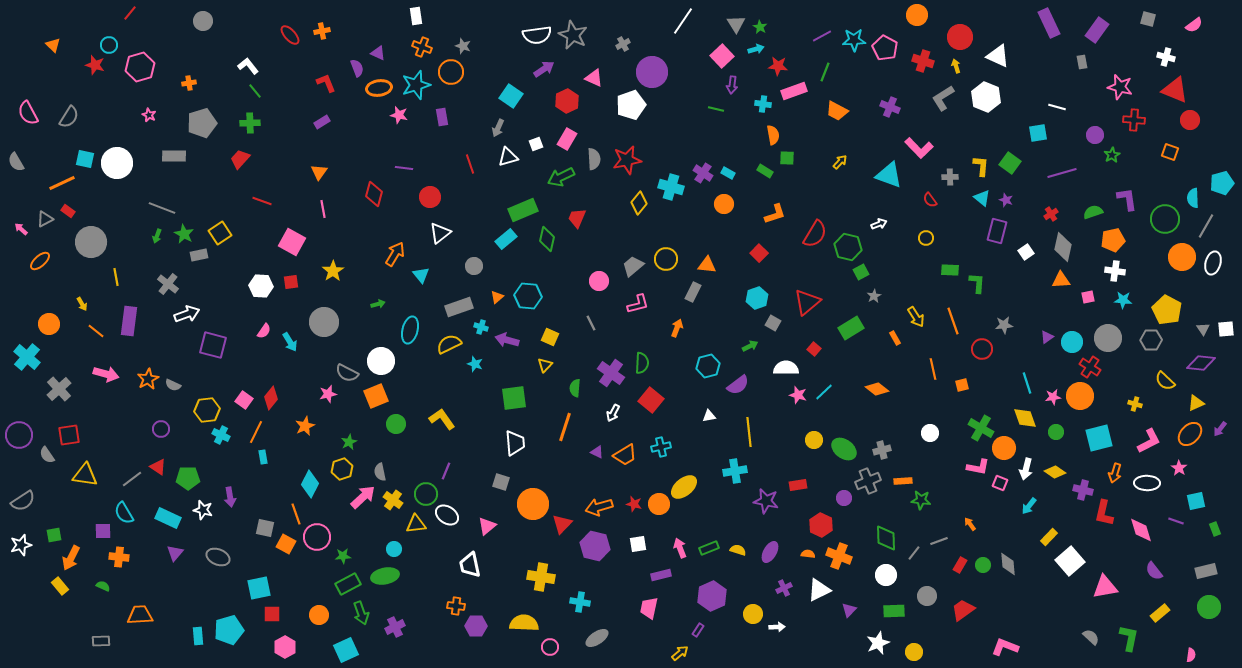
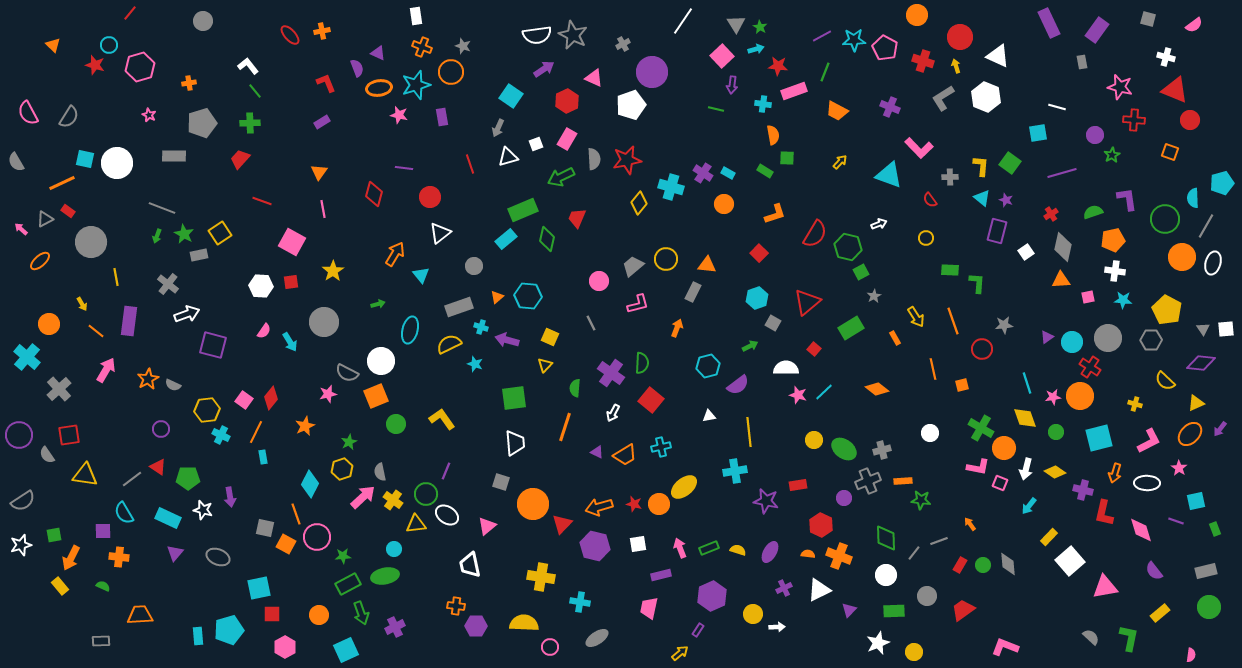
pink arrow at (106, 374): moved 4 px up; rotated 75 degrees counterclockwise
